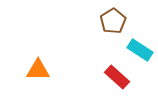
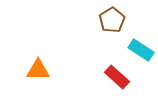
brown pentagon: moved 1 px left, 1 px up
cyan rectangle: moved 1 px right
